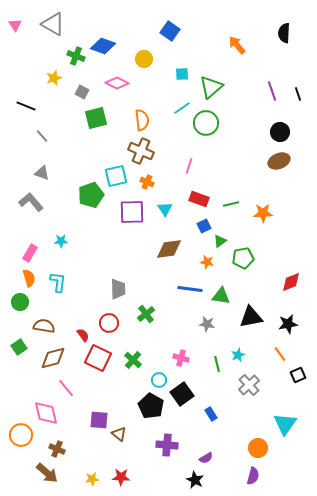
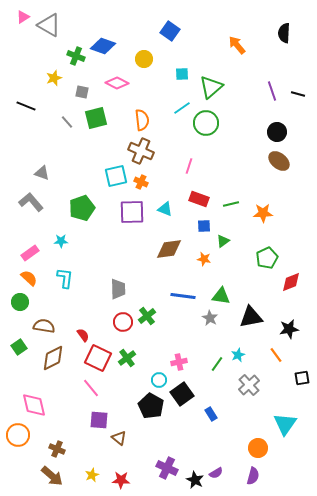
gray triangle at (53, 24): moved 4 px left, 1 px down
pink triangle at (15, 25): moved 8 px right, 8 px up; rotated 32 degrees clockwise
gray square at (82, 92): rotated 16 degrees counterclockwise
black line at (298, 94): rotated 56 degrees counterclockwise
black circle at (280, 132): moved 3 px left
gray line at (42, 136): moved 25 px right, 14 px up
brown ellipse at (279, 161): rotated 60 degrees clockwise
orange cross at (147, 182): moved 6 px left
green pentagon at (91, 195): moved 9 px left, 13 px down
cyan triangle at (165, 209): rotated 35 degrees counterclockwise
blue square at (204, 226): rotated 24 degrees clockwise
green triangle at (220, 241): moved 3 px right
pink rectangle at (30, 253): rotated 24 degrees clockwise
green pentagon at (243, 258): moved 24 px right; rotated 15 degrees counterclockwise
orange star at (207, 262): moved 3 px left, 3 px up
orange semicircle at (29, 278): rotated 30 degrees counterclockwise
cyan L-shape at (58, 282): moved 7 px right, 4 px up
blue line at (190, 289): moved 7 px left, 7 px down
green cross at (146, 314): moved 1 px right, 2 px down
red circle at (109, 323): moved 14 px right, 1 px up
gray star at (207, 324): moved 3 px right, 6 px up; rotated 21 degrees clockwise
black star at (288, 324): moved 1 px right, 5 px down
orange line at (280, 354): moved 4 px left, 1 px down
brown diamond at (53, 358): rotated 12 degrees counterclockwise
pink cross at (181, 358): moved 2 px left, 4 px down; rotated 28 degrees counterclockwise
green cross at (133, 360): moved 6 px left, 2 px up; rotated 12 degrees clockwise
green line at (217, 364): rotated 49 degrees clockwise
black square at (298, 375): moved 4 px right, 3 px down; rotated 14 degrees clockwise
pink line at (66, 388): moved 25 px right
pink diamond at (46, 413): moved 12 px left, 8 px up
brown triangle at (119, 434): moved 4 px down
orange circle at (21, 435): moved 3 px left
purple cross at (167, 445): moved 23 px down; rotated 20 degrees clockwise
purple semicircle at (206, 458): moved 10 px right, 15 px down
brown arrow at (47, 473): moved 5 px right, 3 px down
red star at (121, 477): moved 3 px down
yellow star at (92, 479): moved 4 px up; rotated 16 degrees counterclockwise
